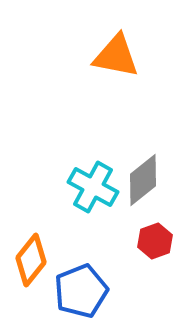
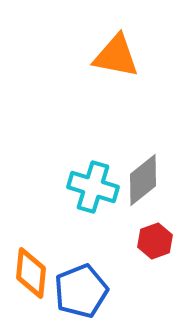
cyan cross: rotated 12 degrees counterclockwise
orange diamond: moved 13 px down; rotated 33 degrees counterclockwise
